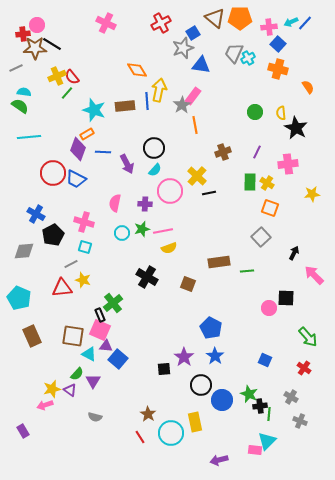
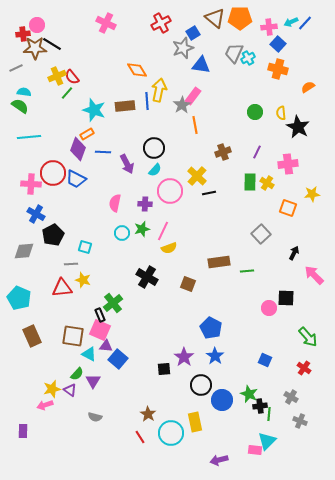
orange semicircle at (308, 87): rotated 88 degrees counterclockwise
black star at (296, 128): moved 2 px right, 1 px up
orange square at (270, 208): moved 18 px right
pink cross at (84, 222): moved 53 px left, 38 px up; rotated 12 degrees counterclockwise
pink line at (163, 231): rotated 54 degrees counterclockwise
gray square at (261, 237): moved 3 px up
gray line at (71, 264): rotated 24 degrees clockwise
purple rectangle at (23, 431): rotated 32 degrees clockwise
